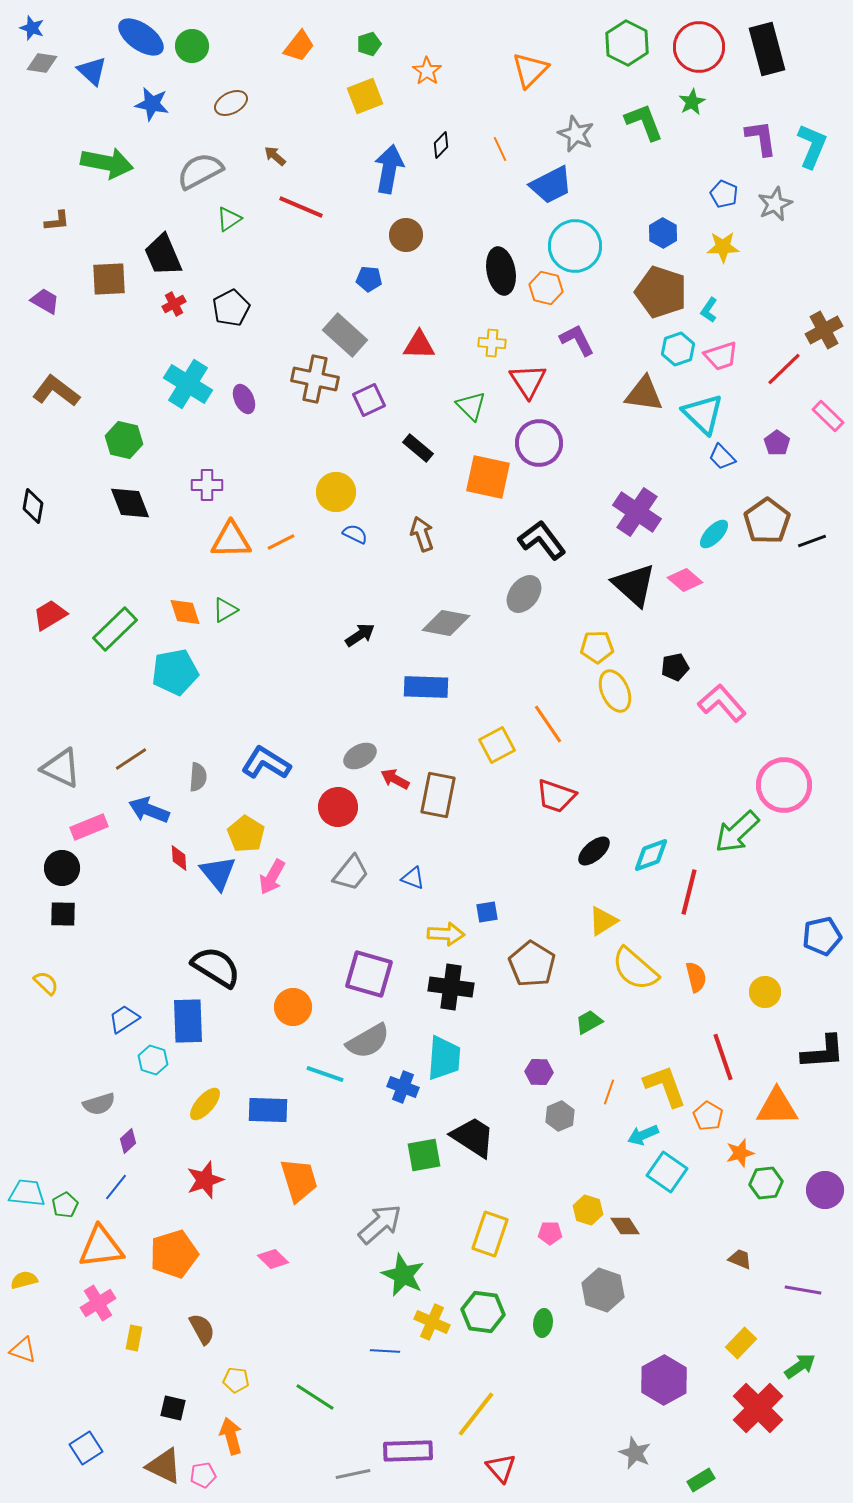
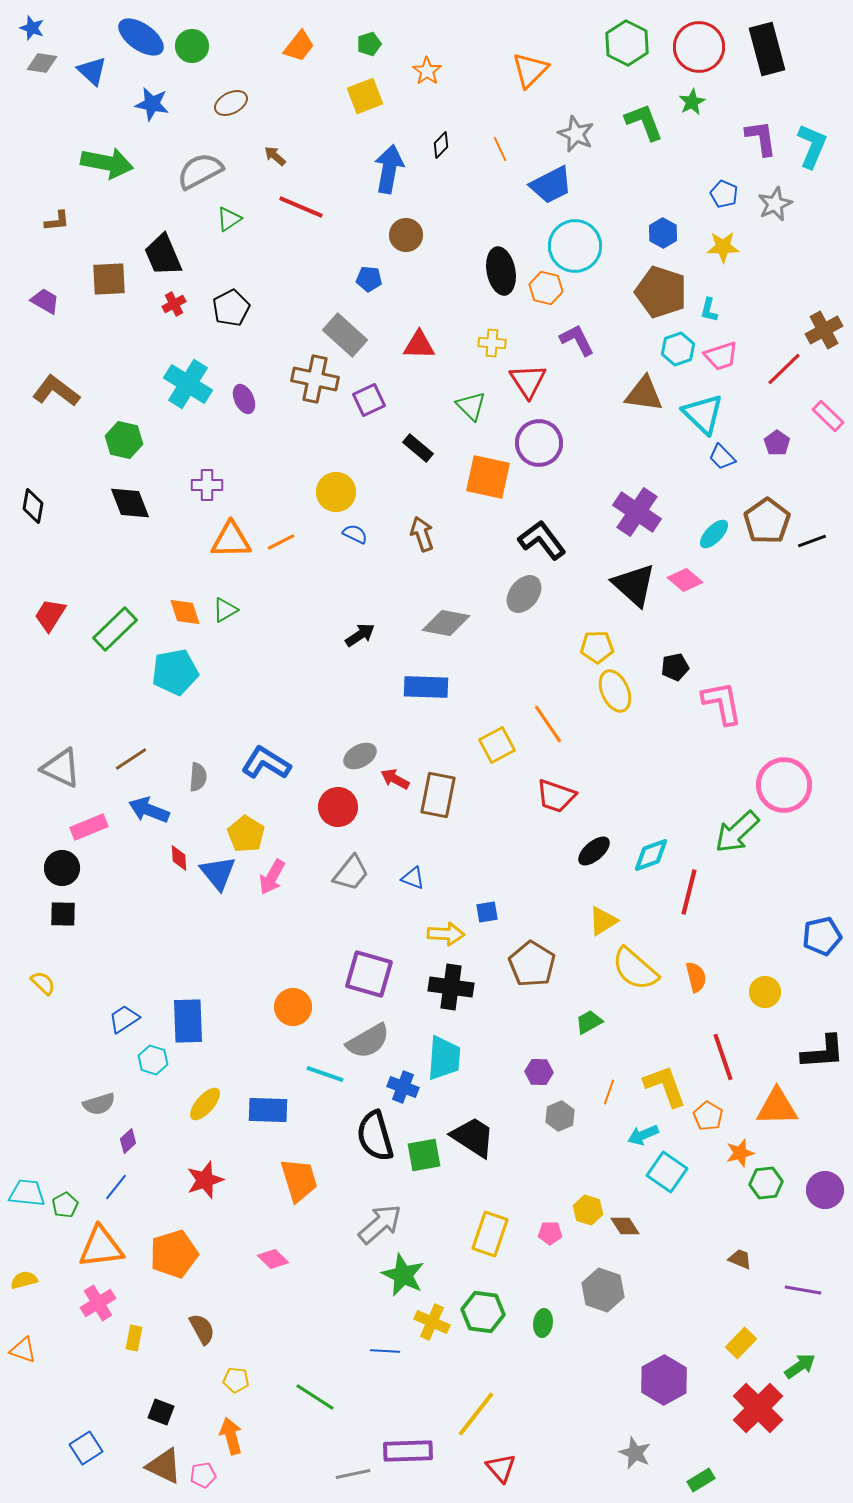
cyan L-shape at (709, 310): rotated 20 degrees counterclockwise
red trapezoid at (50, 615): rotated 27 degrees counterclockwise
pink L-shape at (722, 703): rotated 30 degrees clockwise
black semicircle at (216, 967): moved 159 px right, 169 px down; rotated 138 degrees counterclockwise
yellow semicircle at (46, 983): moved 3 px left
black square at (173, 1408): moved 12 px left, 4 px down; rotated 8 degrees clockwise
